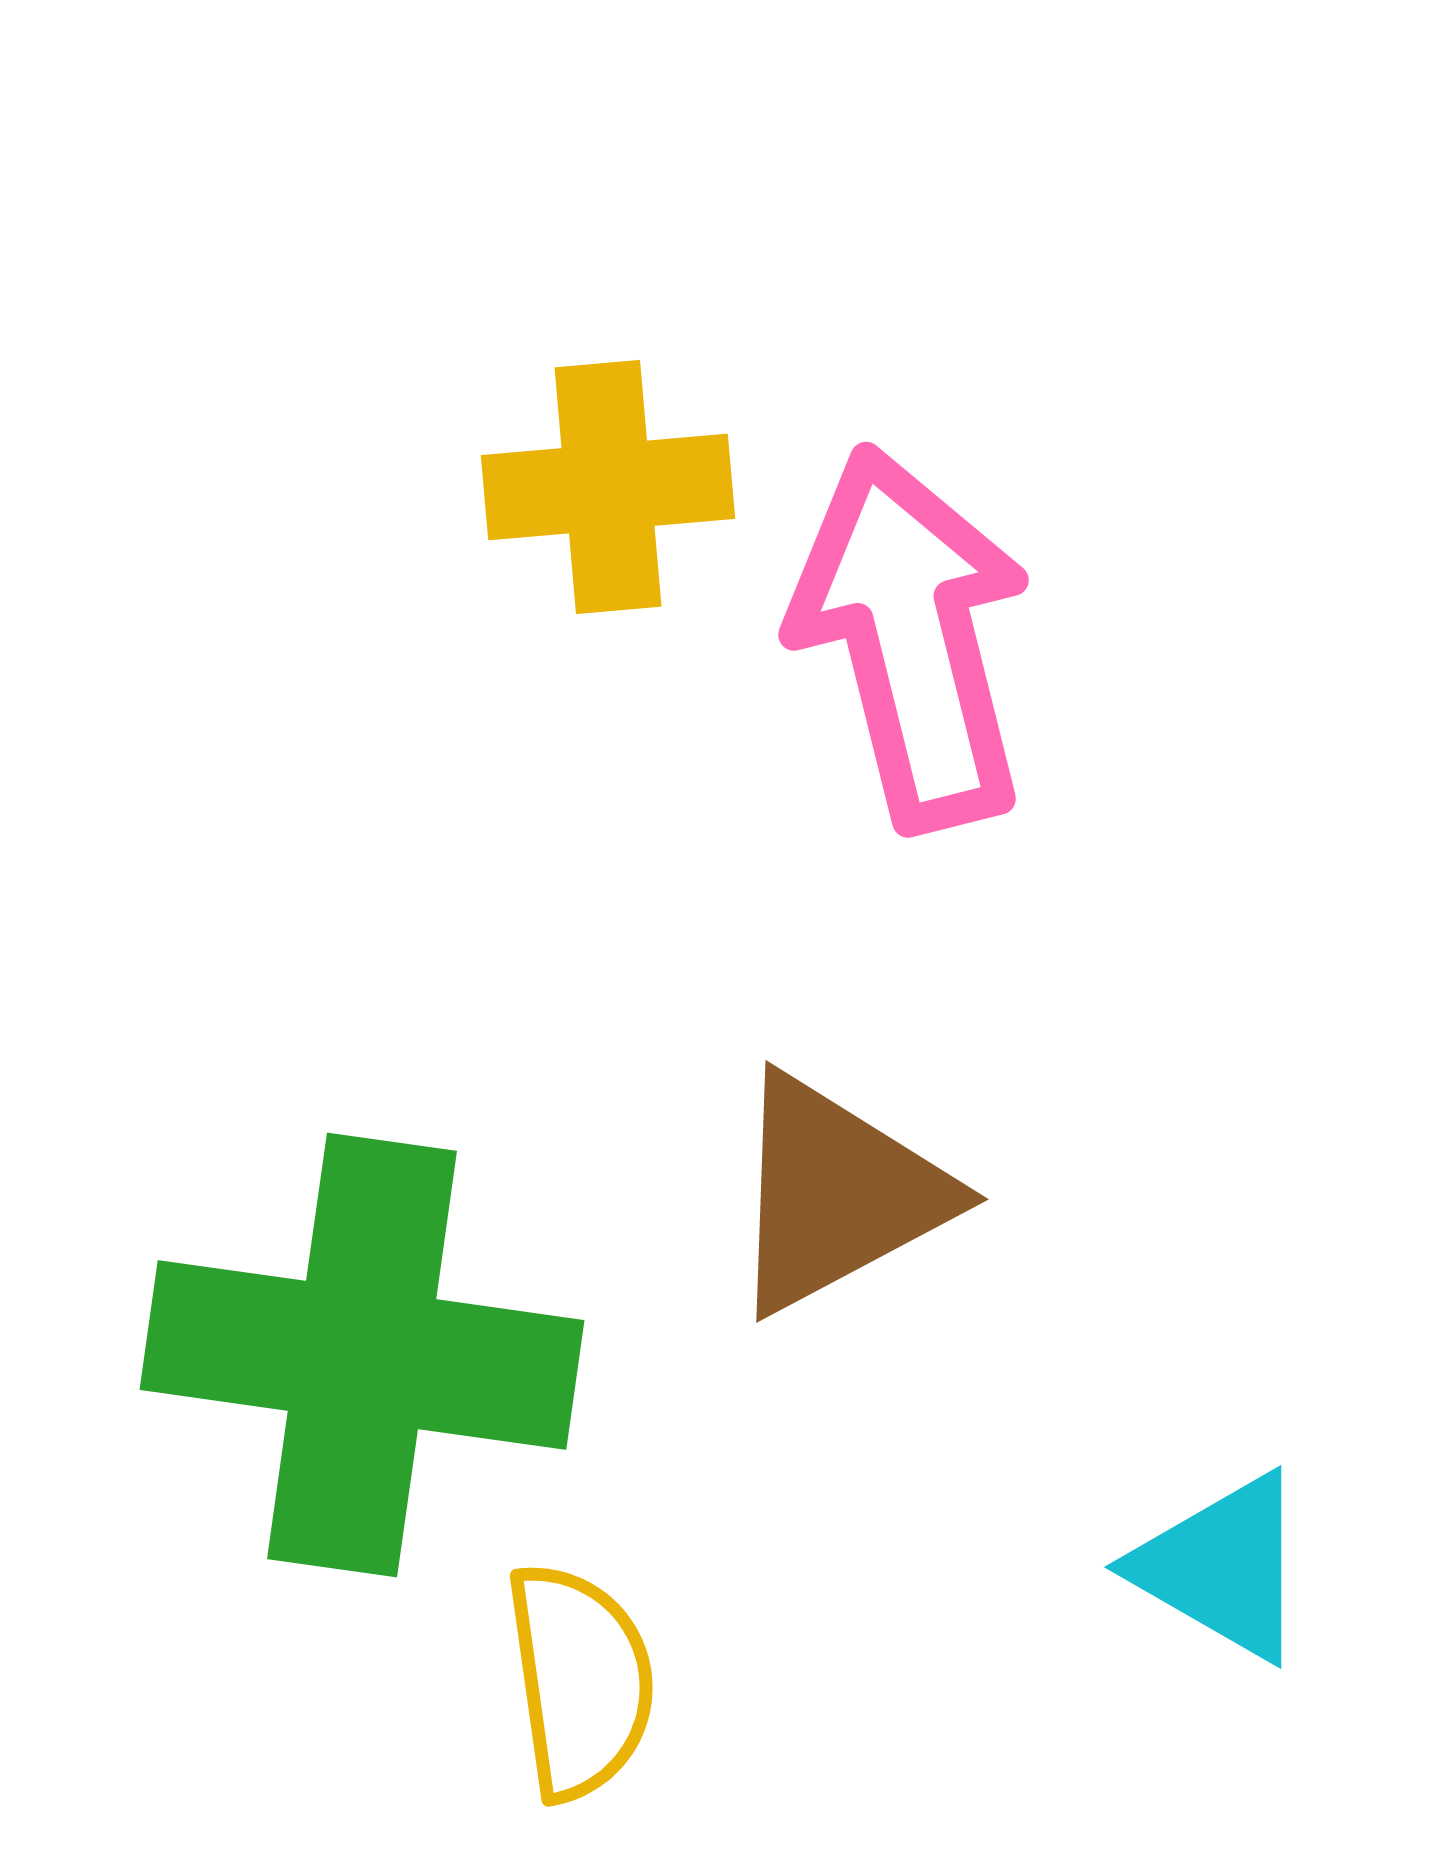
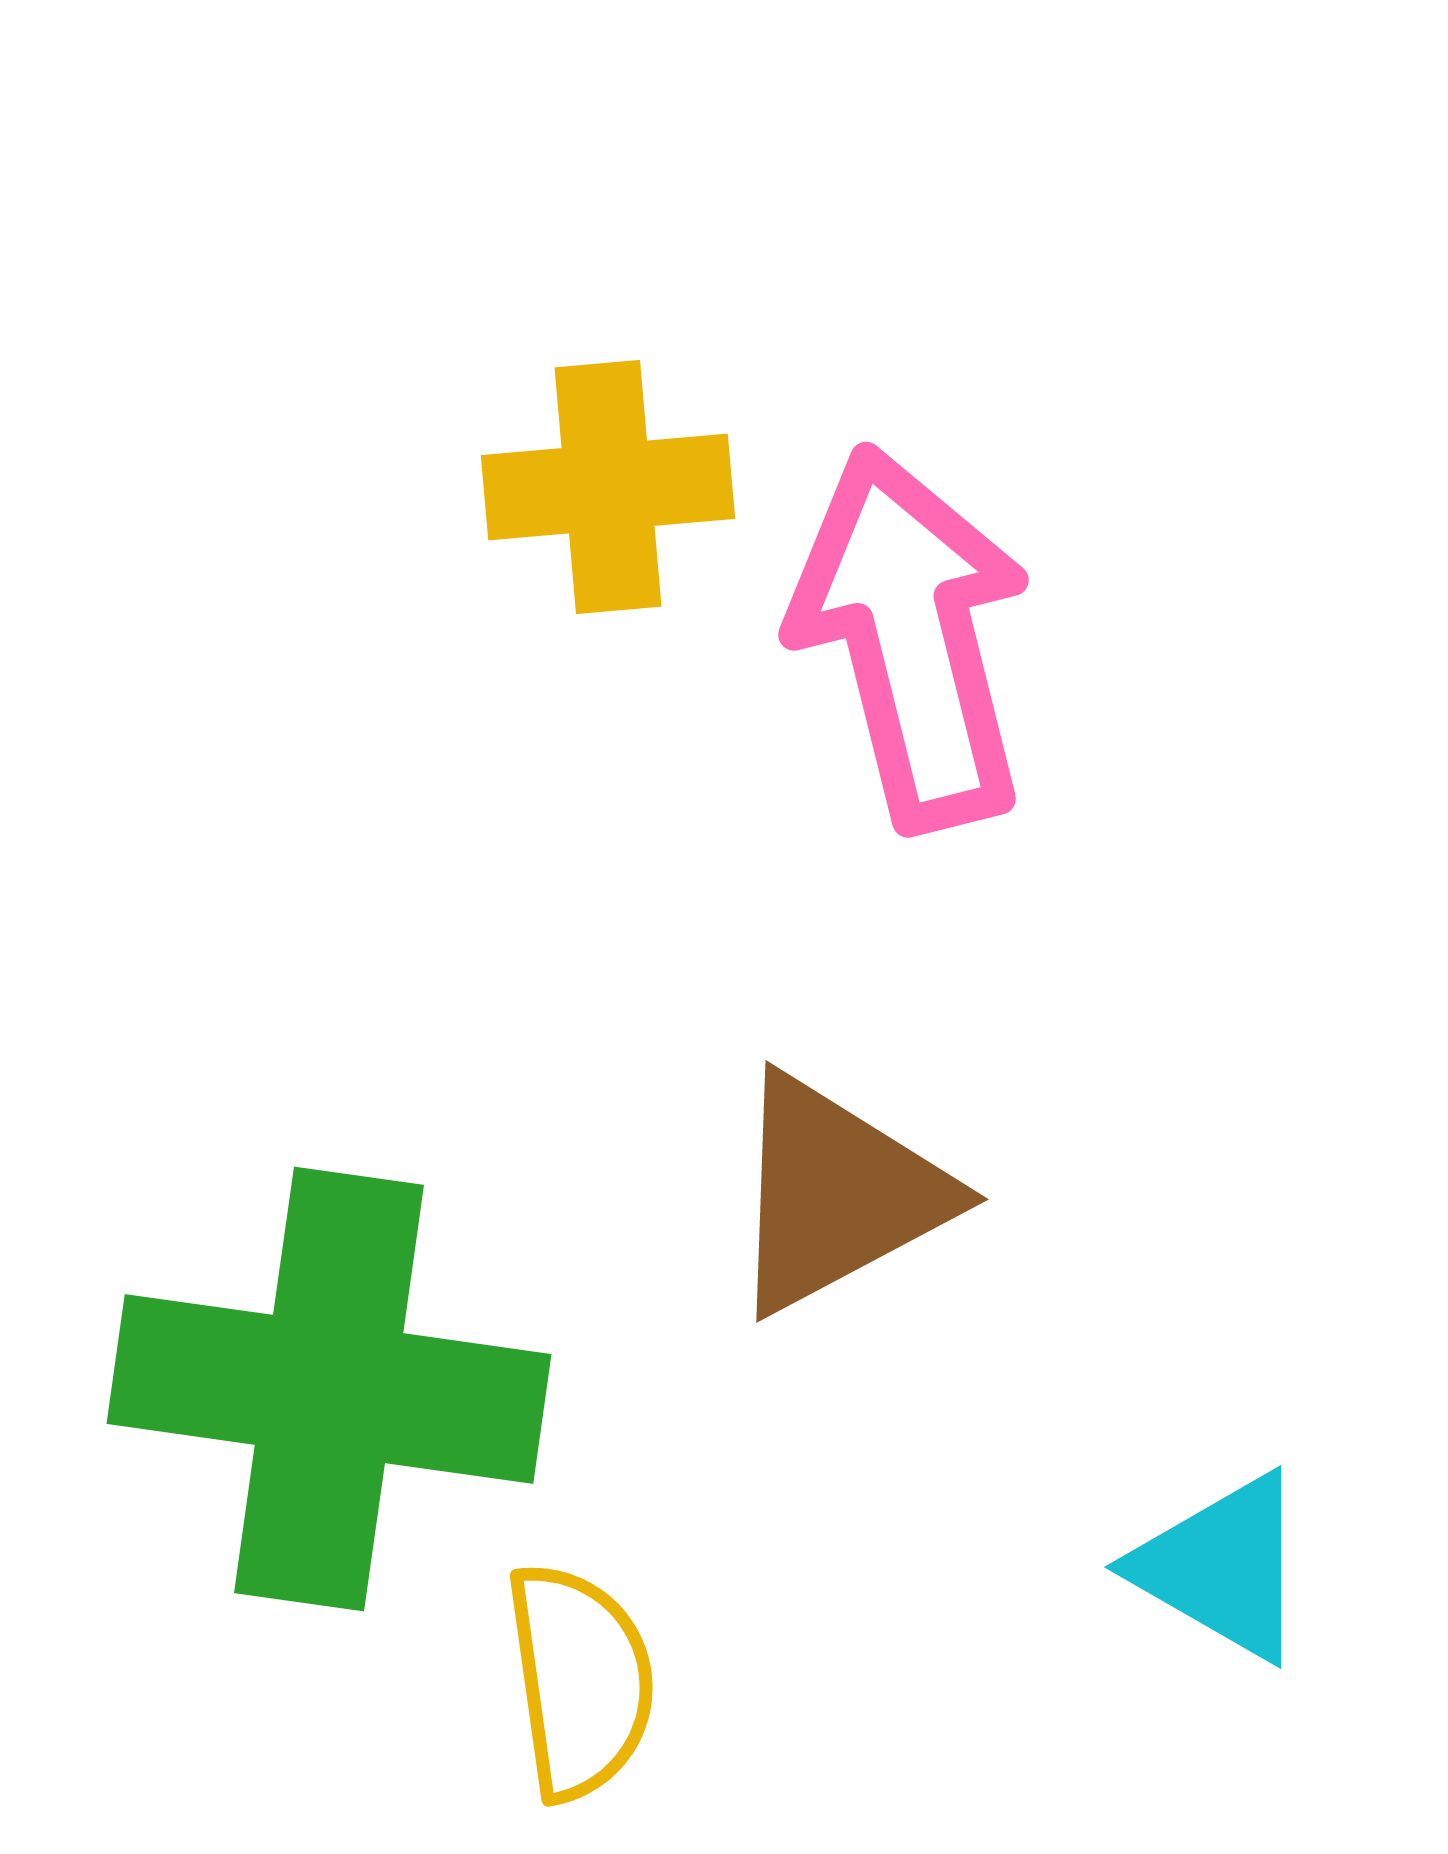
green cross: moved 33 px left, 34 px down
